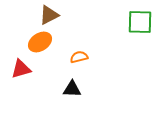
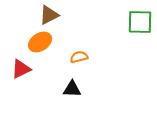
red triangle: rotated 10 degrees counterclockwise
